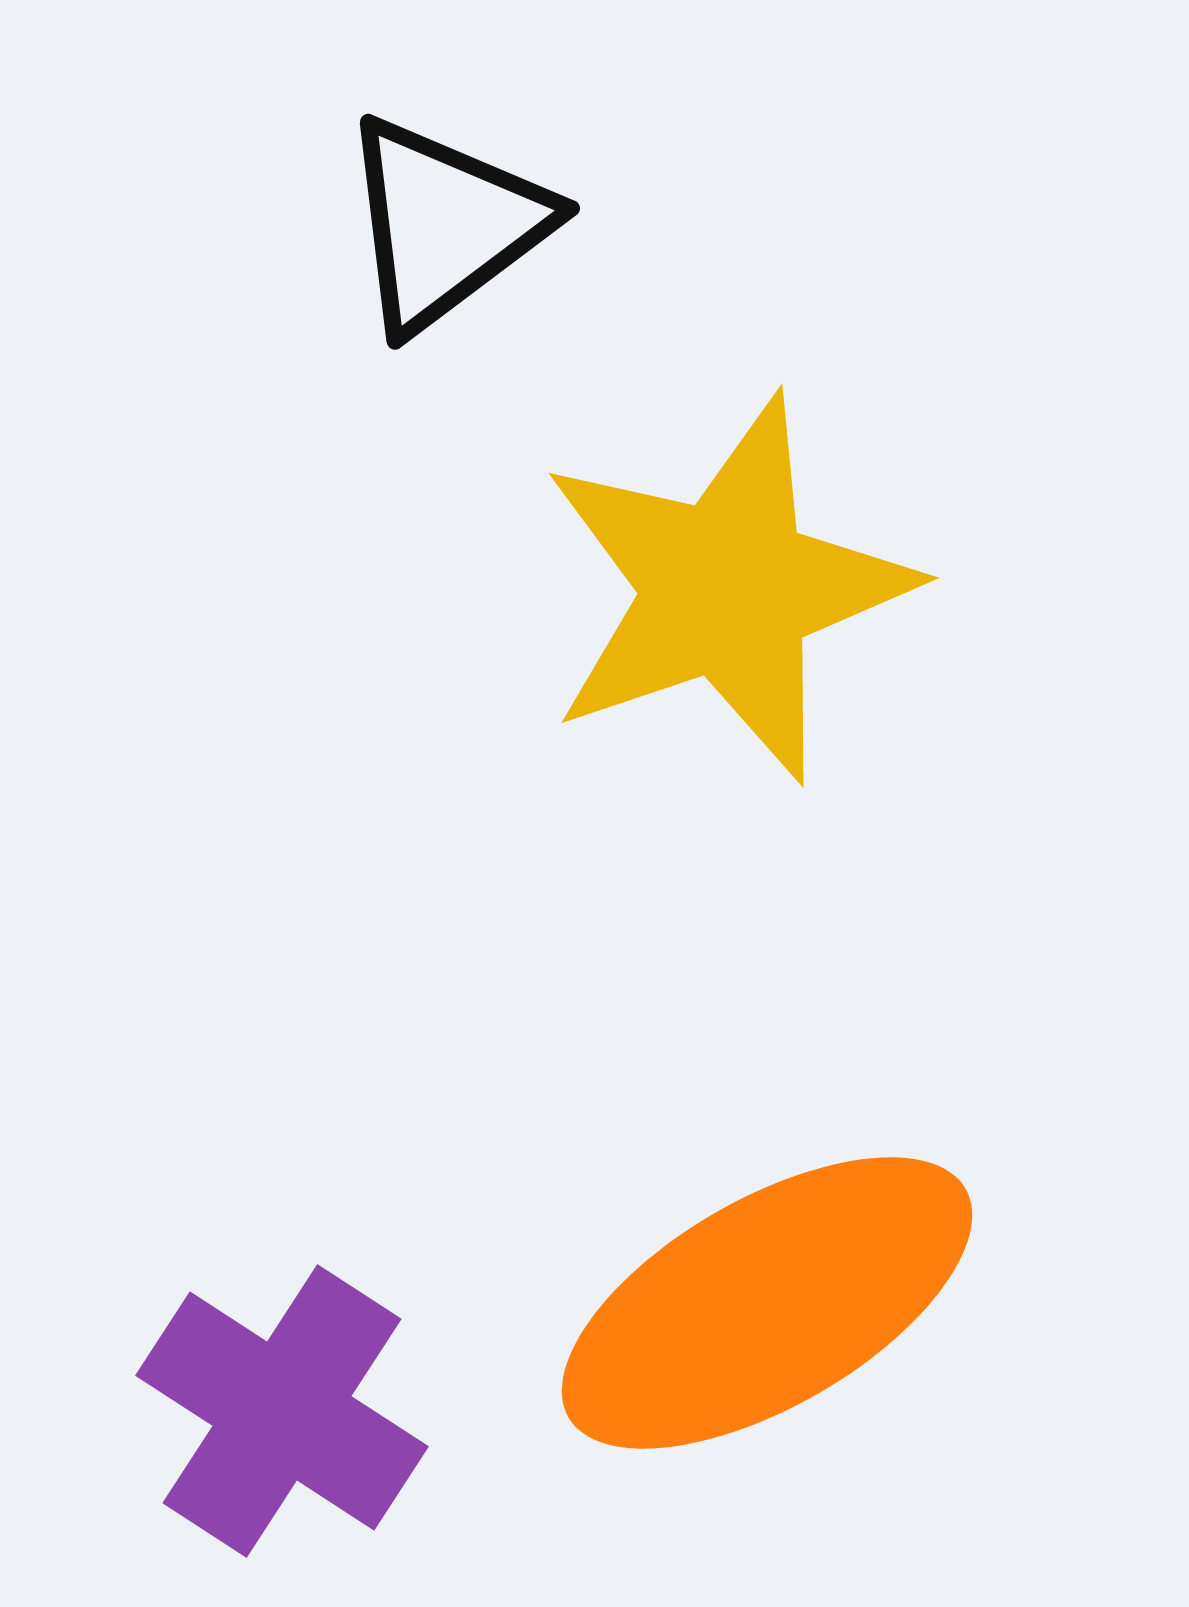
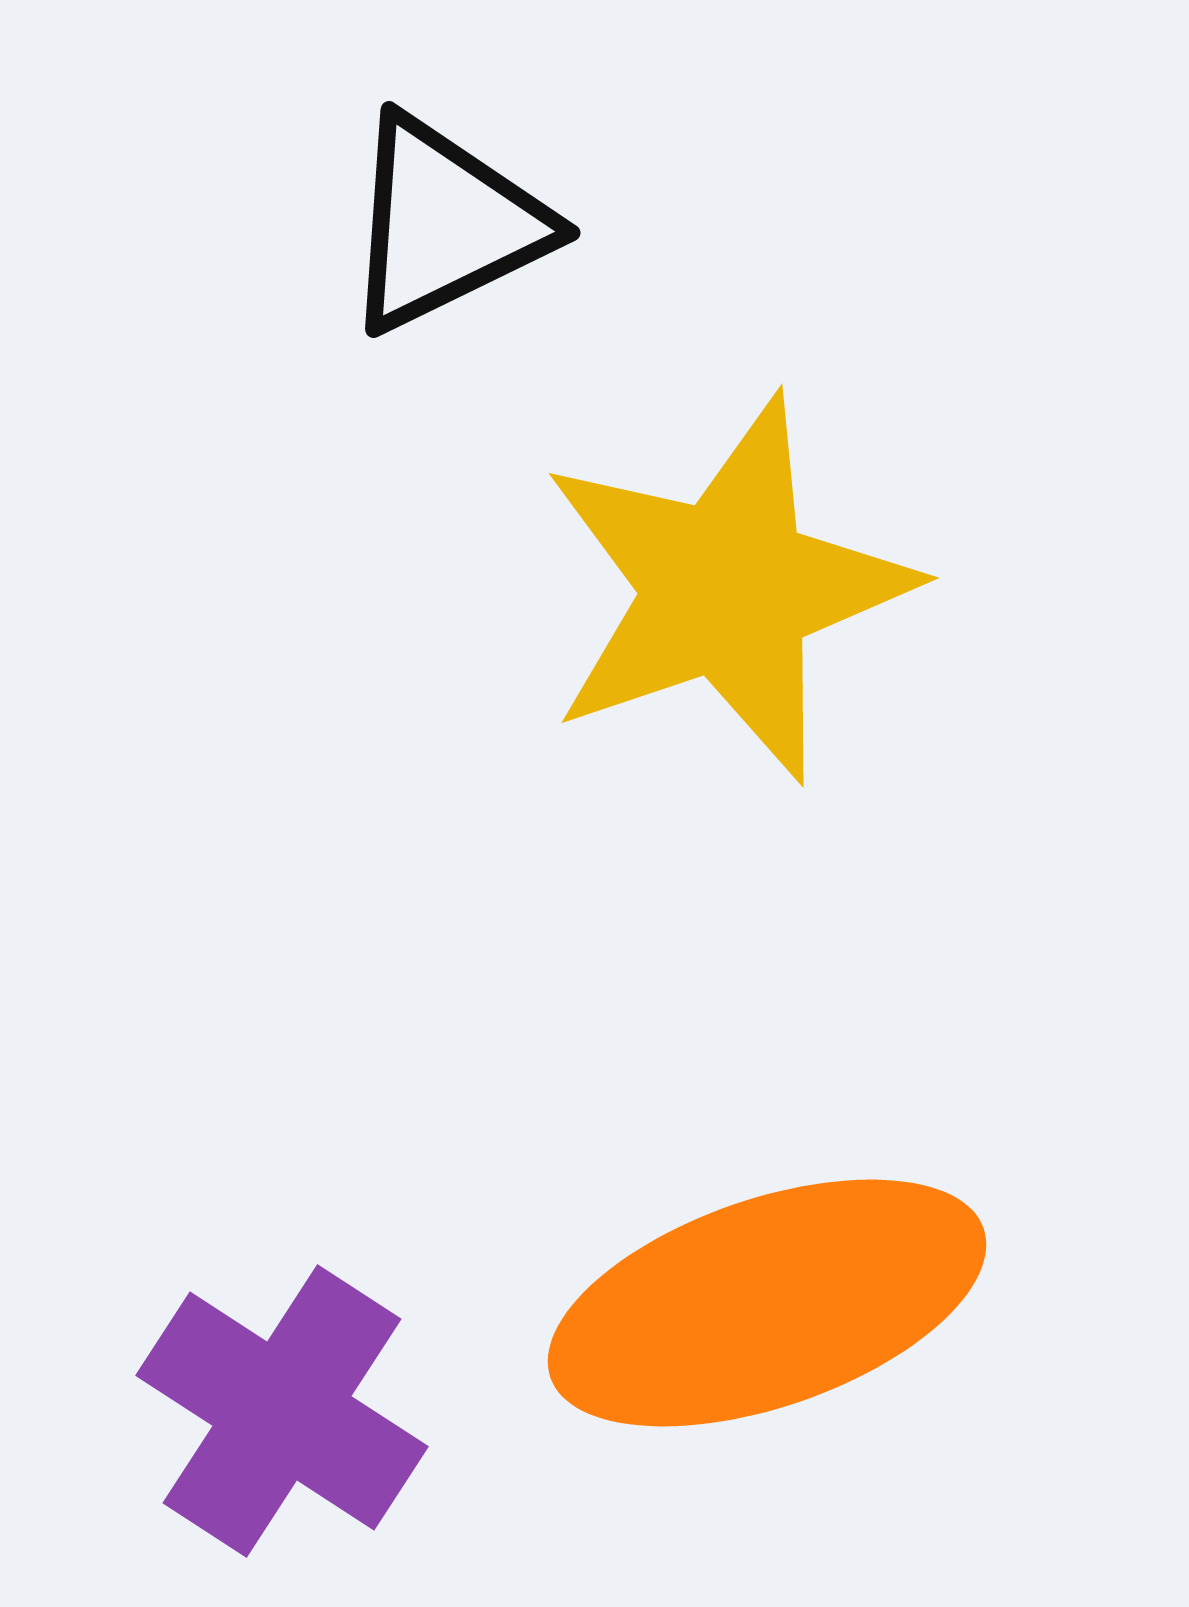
black triangle: rotated 11 degrees clockwise
orange ellipse: rotated 11 degrees clockwise
